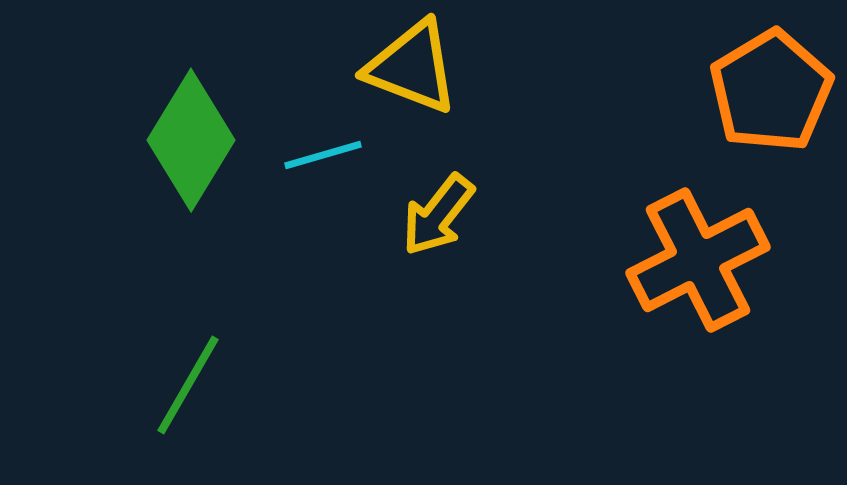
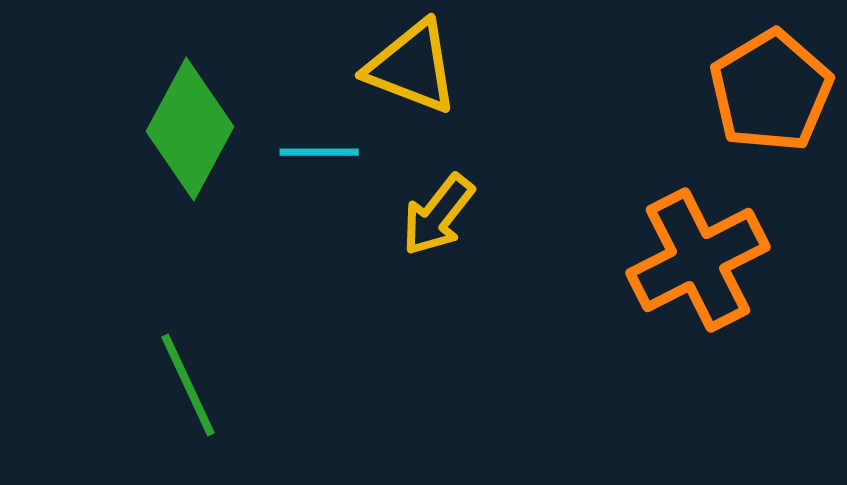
green diamond: moved 1 px left, 11 px up; rotated 3 degrees counterclockwise
cyan line: moved 4 px left, 3 px up; rotated 16 degrees clockwise
green line: rotated 55 degrees counterclockwise
